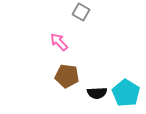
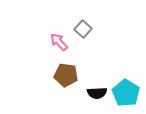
gray square: moved 2 px right, 17 px down; rotated 12 degrees clockwise
brown pentagon: moved 1 px left, 1 px up
